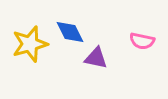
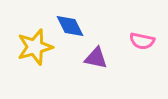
blue diamond: moved 6 px up
yellow star: moved 5 px right, 3 px down
